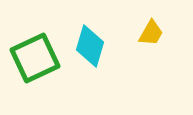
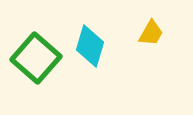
green square: moved 1 px right; rotated 24 degrees counterclockwise
